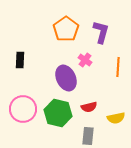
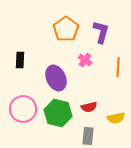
purple ellipse: moved 10 px left
